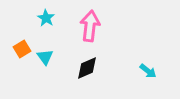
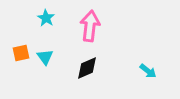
orange square: moved 1 px left, 4 px down; rotated 18 degrees clockwise
